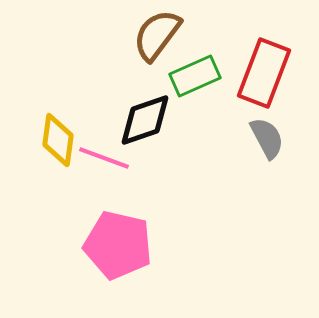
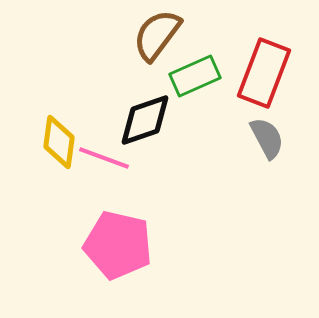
yellow diamond: moved 1 px right, 2 px down
